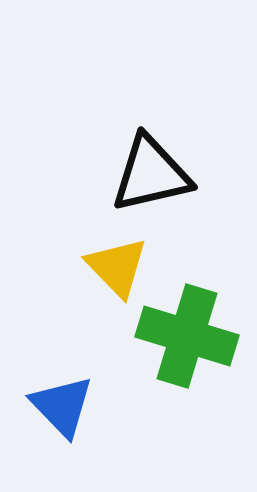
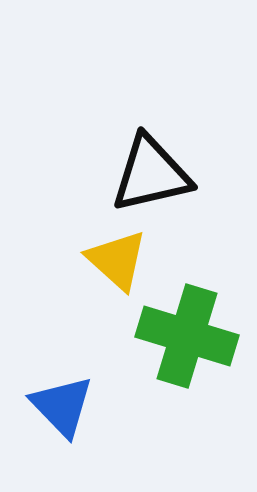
yellow triangle: moved 7 px up; rotated 4 degrees counterclockwise
